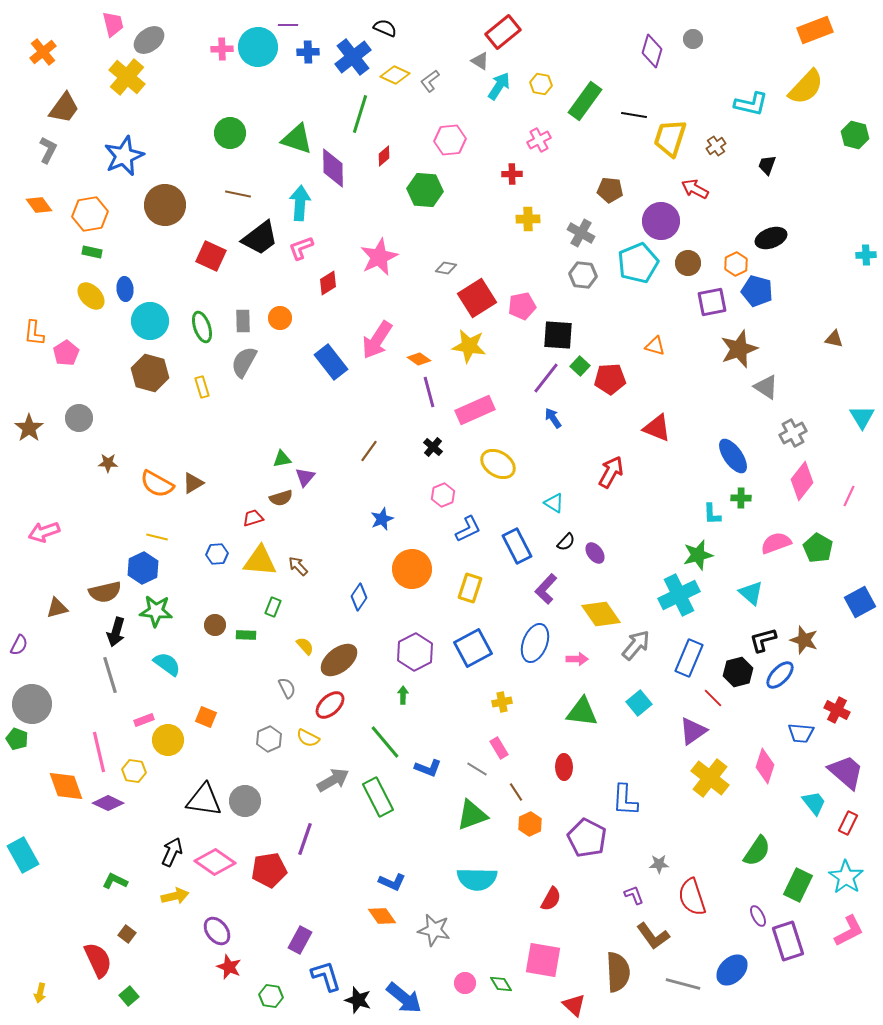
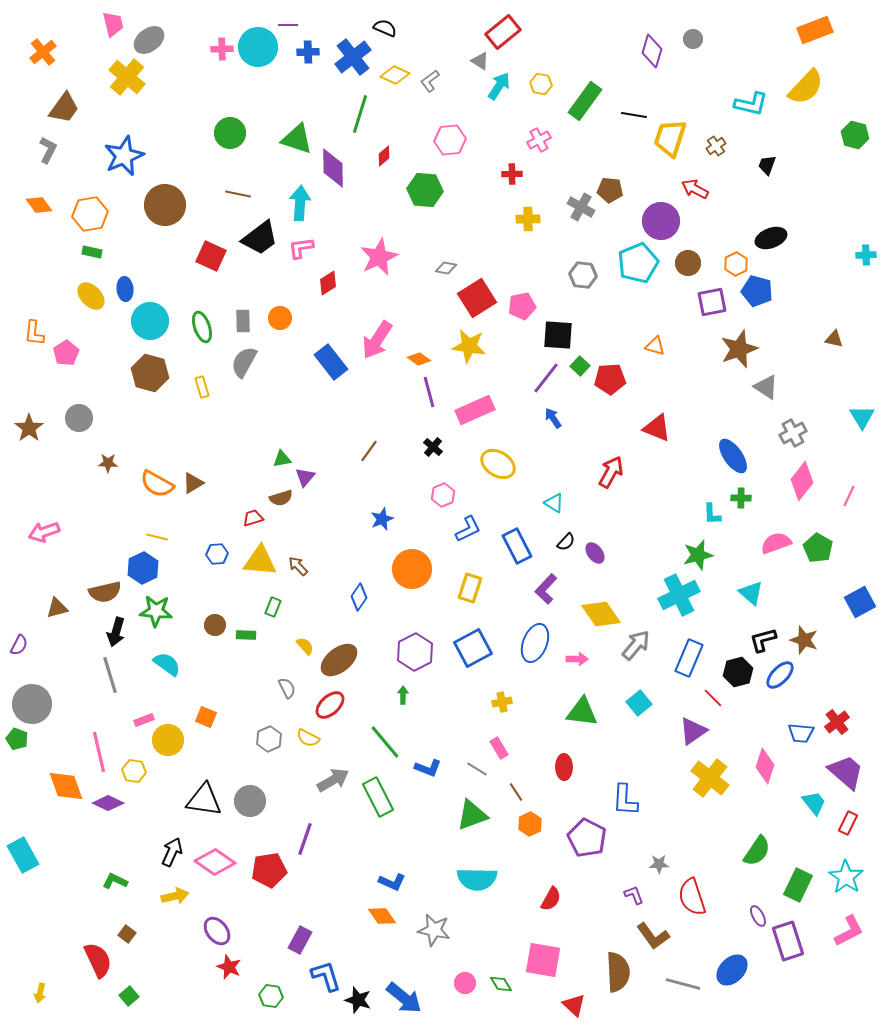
gray cross at (581, 233): moved 26 px up
pink L-shape at (301, 248): rotated 12 degrees clockwise
red cross at (837, 710): moved 12 px down; rotated 25 degrees clockwise
gray circle at (245, 801): moved 5 px right
